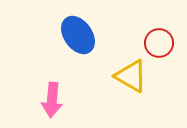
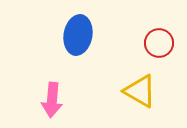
blue ellipse: rotated 45 degrees clockwise
yellow triangle: moved 9 px right, 15 px down
